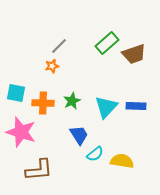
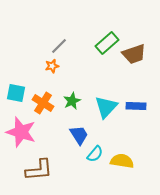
orange cross: rotated 30 degrees clockwise
cyan semicircle: rotated 12 degrees counterclockwise
